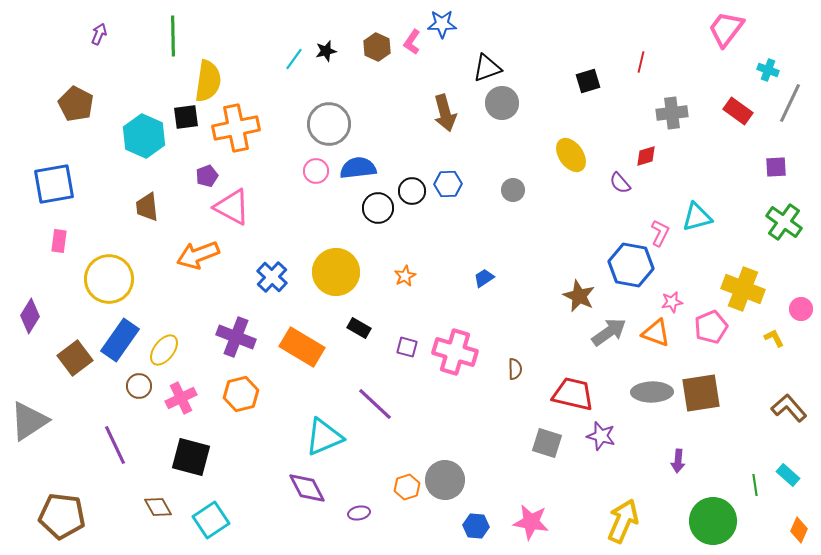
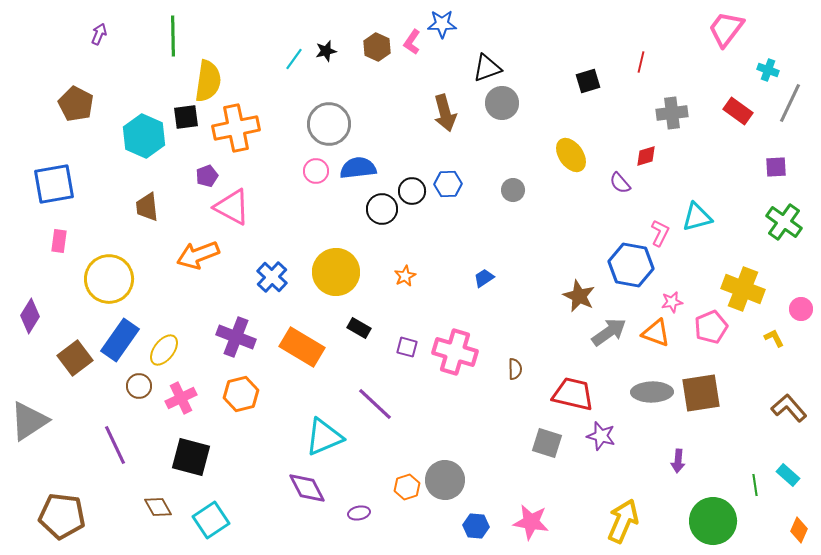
black circle at (378, 208): moved 4 px right, 1 px down
